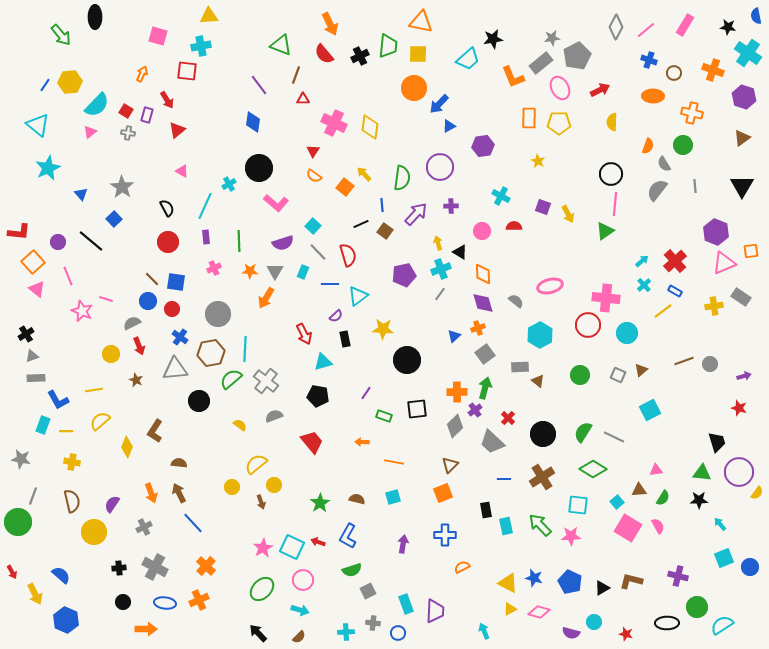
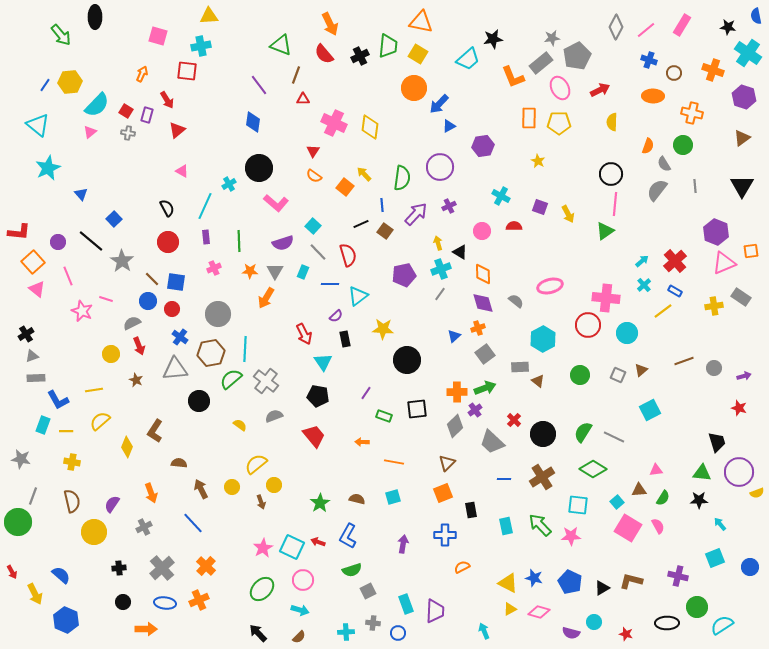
pink rectangle at (685, 25): moved 3 px left
yellow square at (418, 54): rotated 30 degrees clockwise
gray star at (122, 187): moved 74 px down
purple cross at (451, 206): moved 2 px left; rotated 24 degrees counterclockwise
purple square at (543, 207): moved 3 px left
cyan hexagon at (540, 335): moved 3 px right, 4 px down
cyan triangle at (323, 362): rotated 48 degrees counterclockwise
gray circle at (710, 364): moved 4 px right, 4 px down
green arrow at (485, 388): rotated 55 degrees clockwise
red cross at (508, 418): moved 6 px right, 2 px down
red trapezoid at (312, 442): moved 2 px right, 6 px up
brown triangle at (450, 465): moved 3 px left, 2 px up
brown arrow at (179, 493): moved 22 px right, 4 px up
yellow semicircle at (757, 493): rotated 32 degrees clockwise
black rectangle at (486, 510): moved 15 px left
cyan square at (724, 558): moved 9 px left
gray cross at (155, 567): moved 7 px right, 1 px down; rotated 20 degrees clockwise
